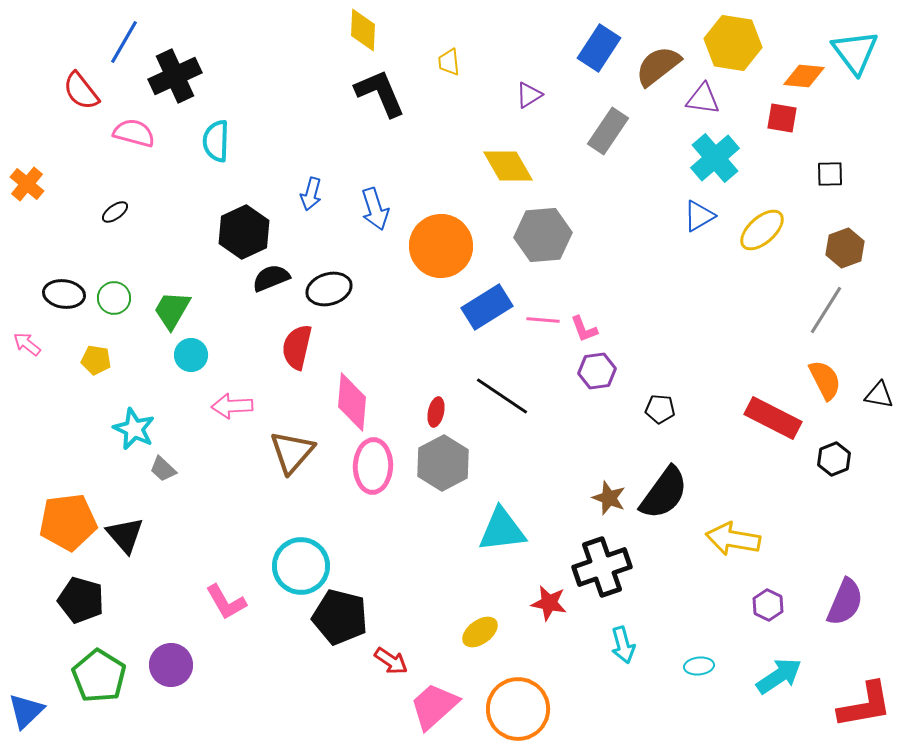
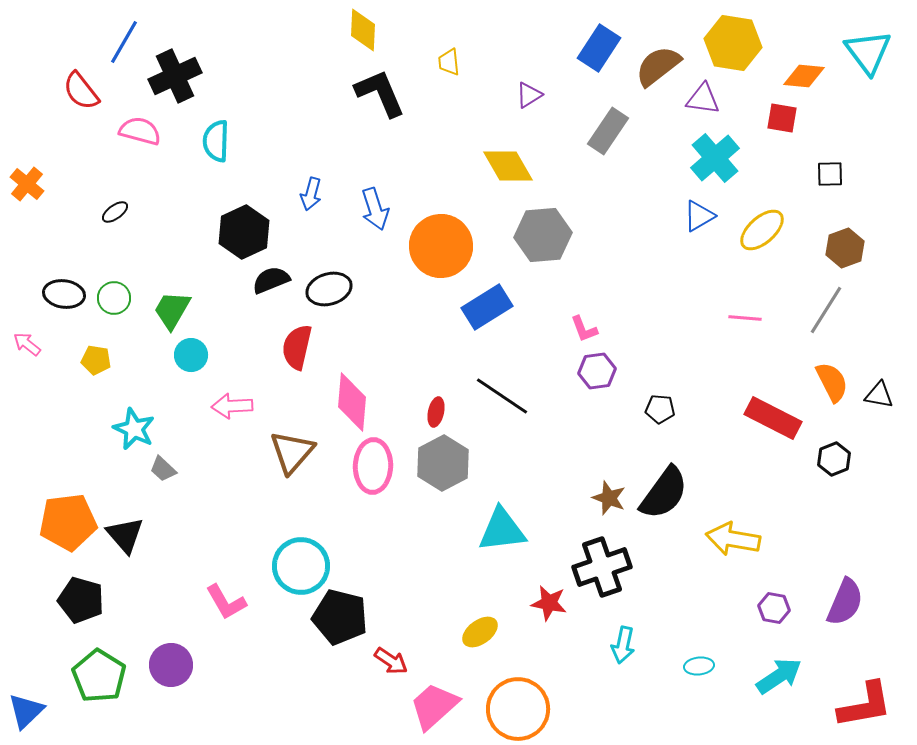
cyan triangle at (855, 52): moved 13 px right
pink semicircle at (134, 133): moved 6 px right, 2 px up
black semicircle at (271, 278): moved 2 px down
pink line at (543, 320): moved 202 px right, 2 px up
orange semicircle at (825, 380): moved 7 px right, 2 px down
purple hexagon at (768, 605): moved 6 px right, 3 px down; rotated 16 degrees counterclockwise
cyan arrow at (623, 645): rotated 27 degrees clockwise
